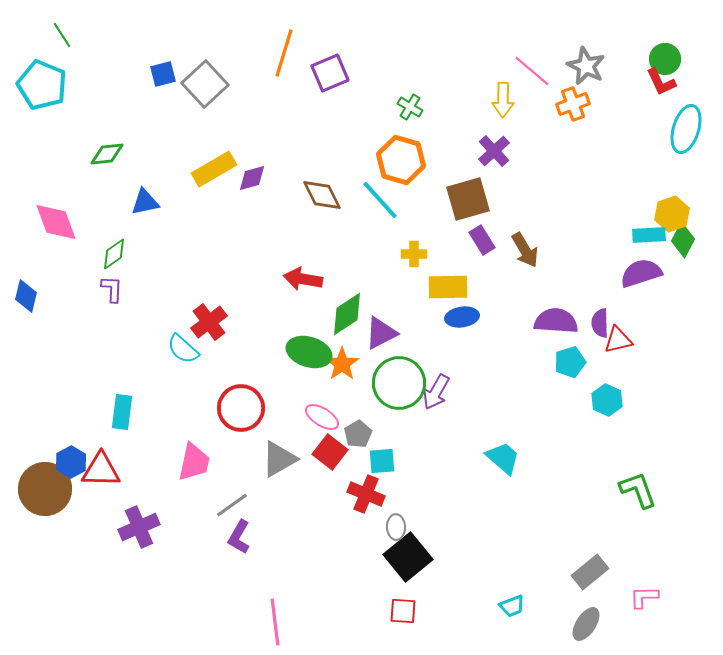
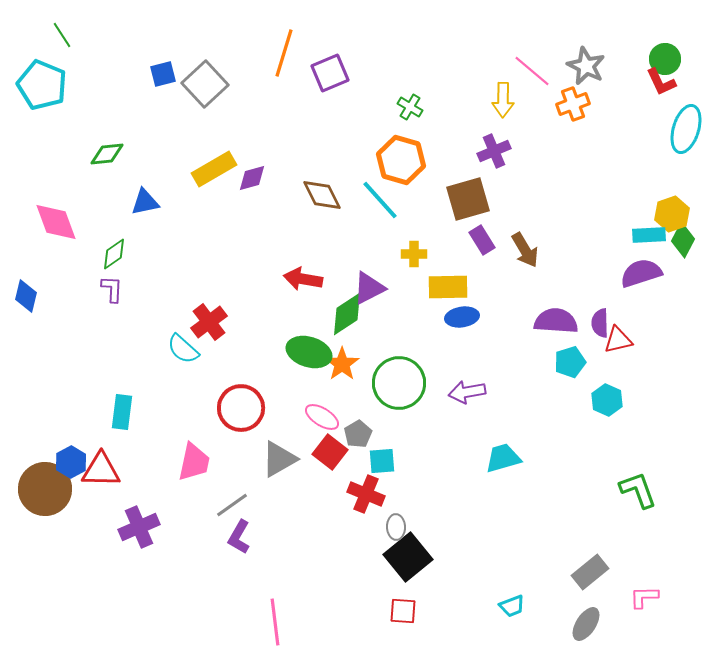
purple cross at (494, 151): rotated 20 degrees clockwise
purple triangle at (381, 333): moved 12 px left, 45 px up
purple arrow at (436, 392): moved 31 px right; rotated 51 degrees clockwise
cyan trapezoid at (503, 458): rotated 57 degrees counterclockwise
